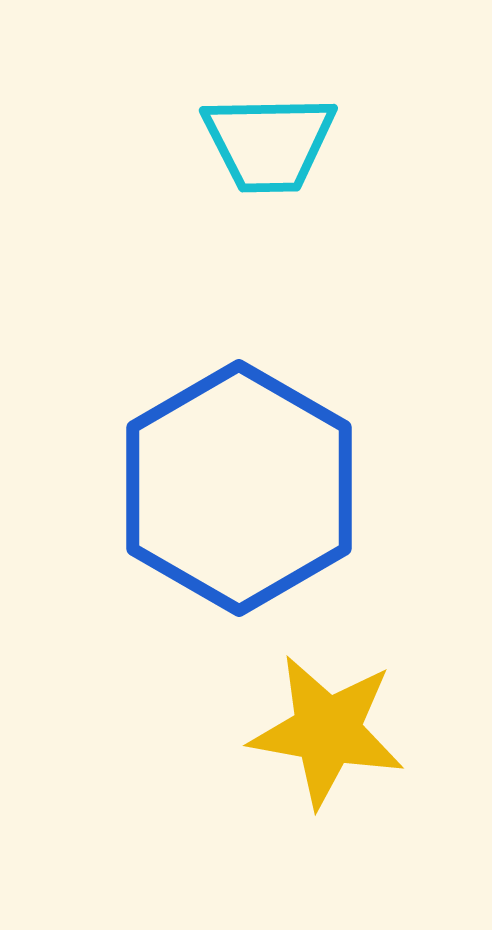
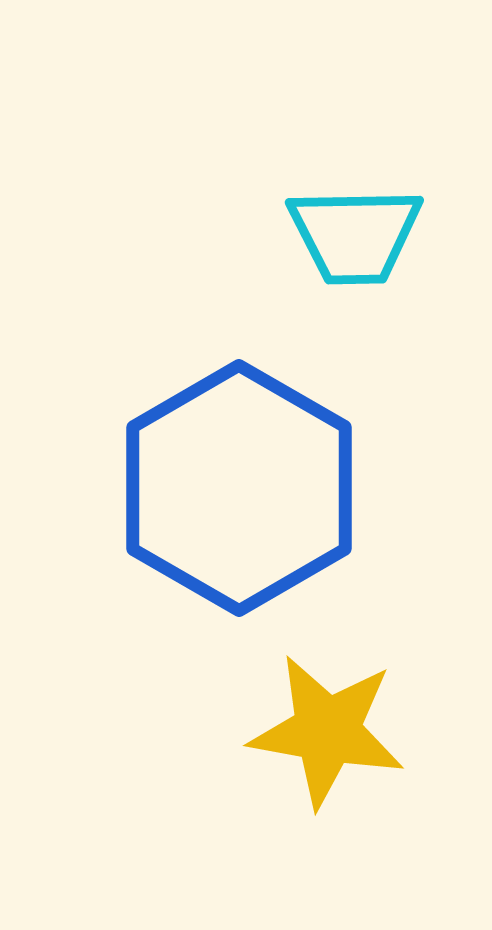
cyan trapezoid: moved 86 px right, 92 px down
